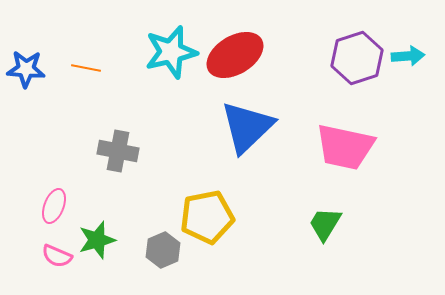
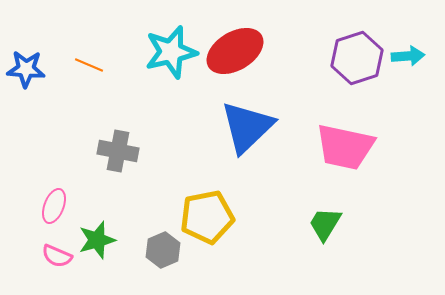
red ellipse: moved 4 px up
orange line: moved 3 px right, 3 px up; rotated 12 degrees clockwise
